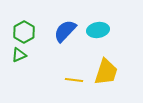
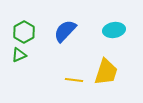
cyan ellipse: moved 16 px right
